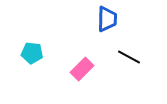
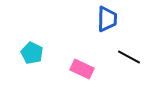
cyan pentagon: rotated 20 degrees clockwise
pink rectangle: rotated 70 degrees clockwise
